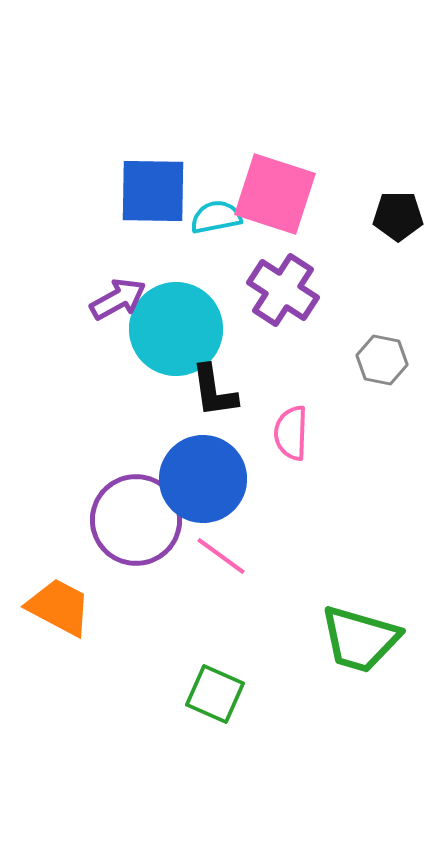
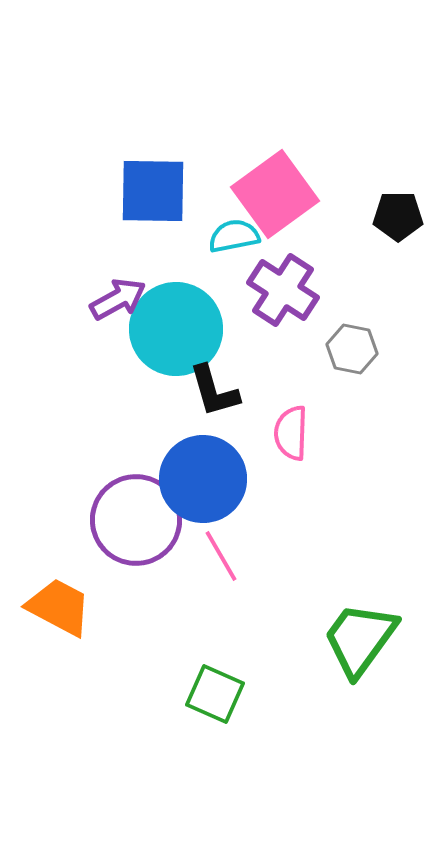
pink square: rotated 36 degrees clockwise
cyan semicircle: moved 18 px right, 19 px down
gray hexagon: moved 30 px left, 11 px up
black L-shape: rotated 8 degrees counterclockwise
pink line: rotated 24 degrees clockwise
green trapezoid: rotated 110 degrees clockwise
